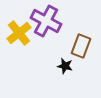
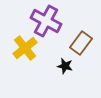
yellow cross: moved 6 px right, 15 px down
brown rectangle: moved 3 px up; rotated 15 degrees clockwise
